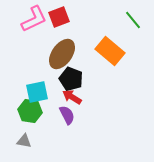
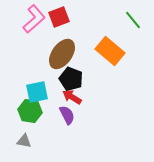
pink L-shape: rotated 16 degrees counterclockwise
